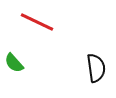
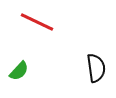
green semicircle: moved 5 px right, 8 px down; rotated 95 degrees counterclockwise
